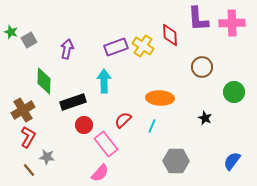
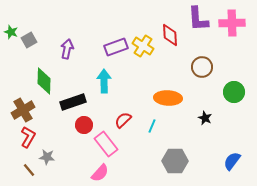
orange ellipse: moved 8 px right
gray hexagon: moved 1 px left
